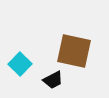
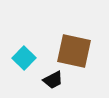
cyan square: moved 4 px right, 6 px up
